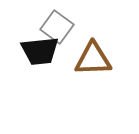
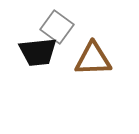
black trapezoid: moved 2 px left, 1 px down
